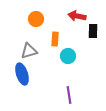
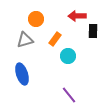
red arrow: rotated 12 degrees counterclockwise
orange rectangle: rotated 32 degrees clockwise
gray triangle: moved 4 px left, 11 px up
purple line: rotated 30 degrees counterclockwise
